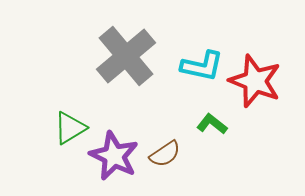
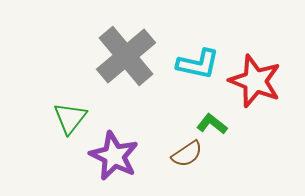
cyan L-shape: moved 4 px left, 2 px up
green triangle: moved 10 px up; rotated 21 degrees counterclockwise
brown semicircle: moved 22 px right
